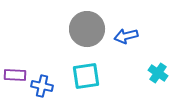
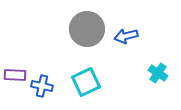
cyan square: moved 6 px down; rotated 16 degrees counterclockwise
